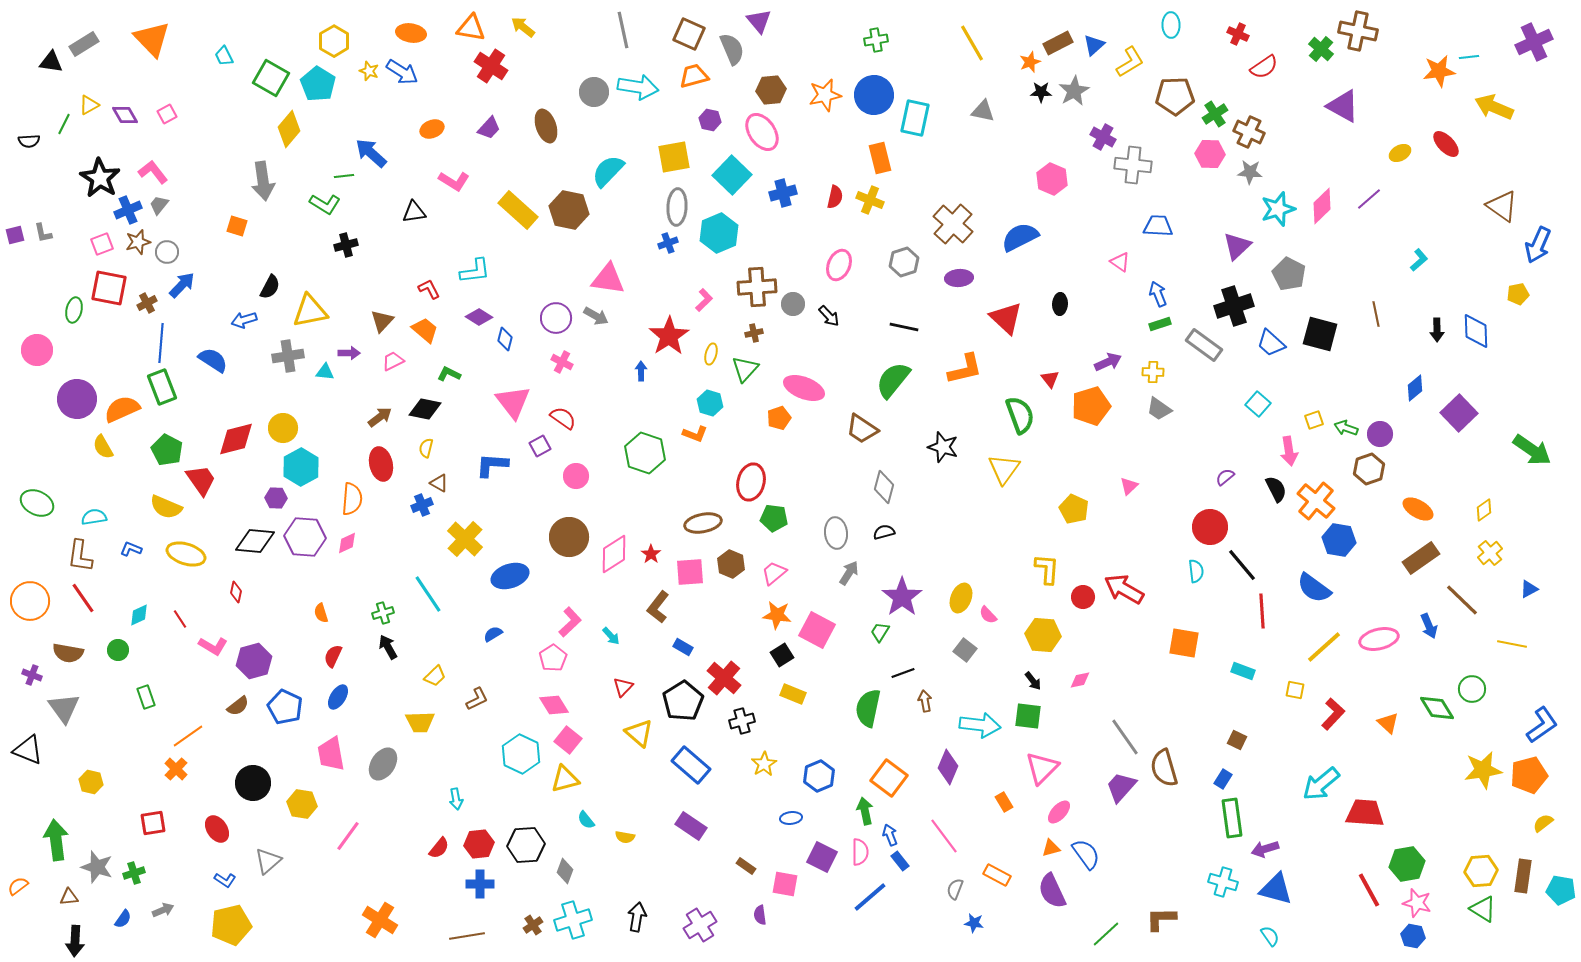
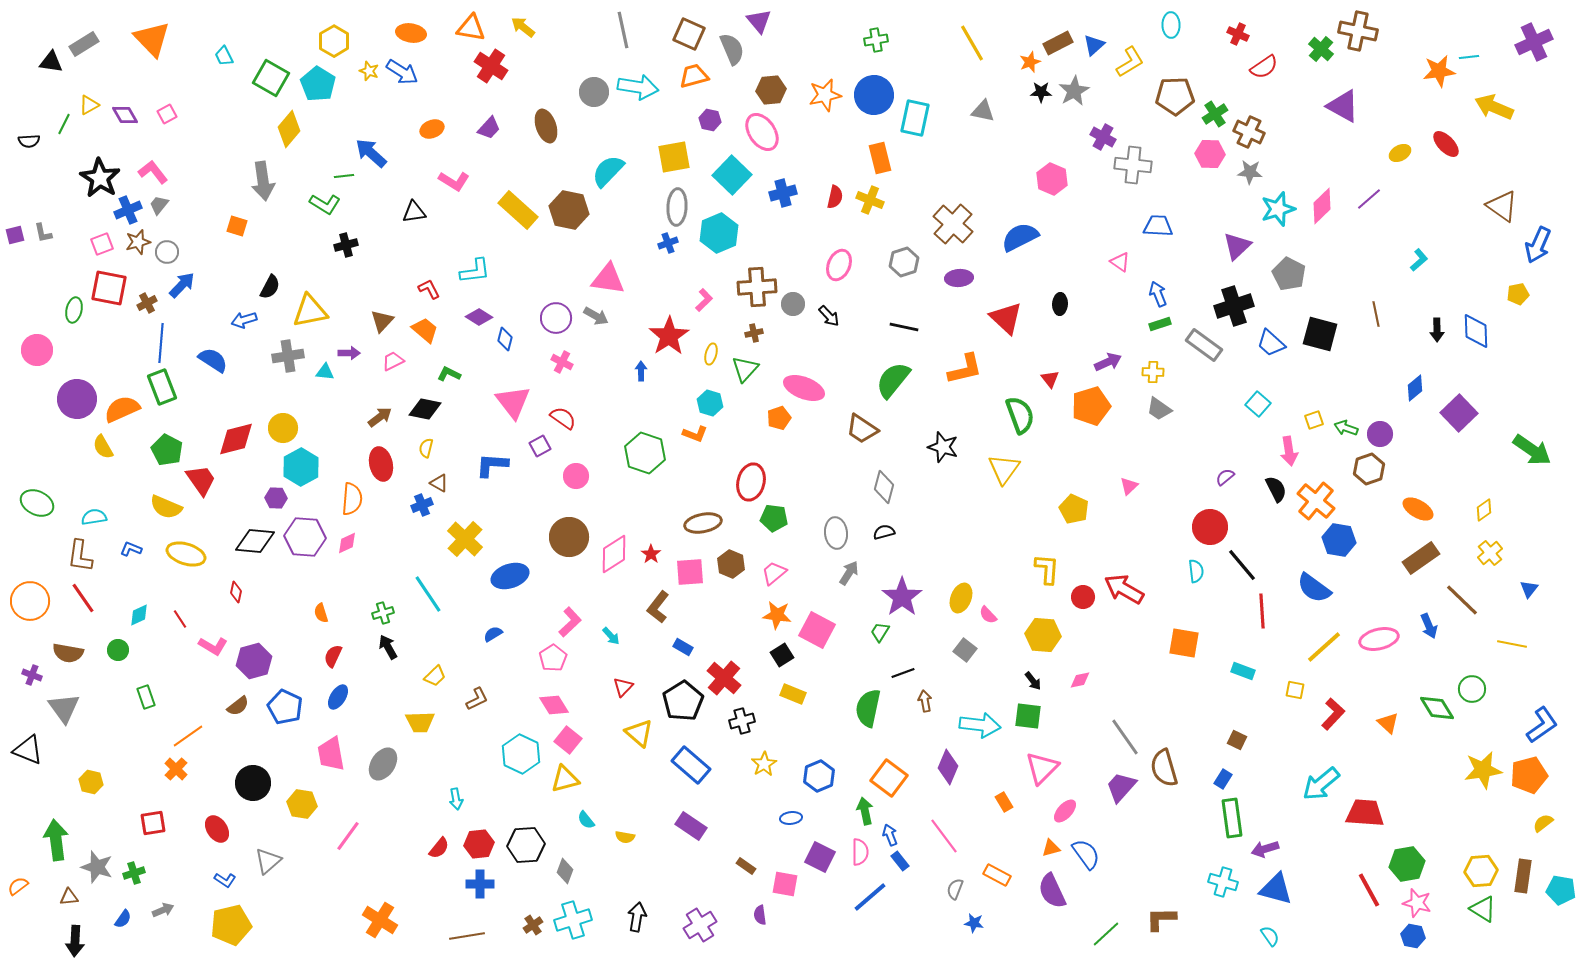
blue triangle at (1529, 589): rotated 24 degrees counterclockwise
pink ellipse at (1059, 812): moved 6 px right, 1 px up
purple square at (822, 857): moved 2 px left
